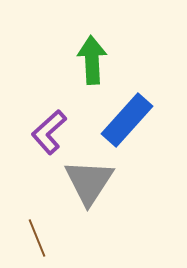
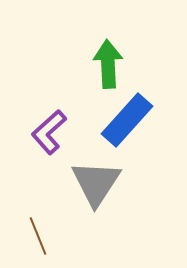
green arrow: moved 16 px right, 4 px down
gray triangle: moved 7 px right, 1 px down
brown line: moved 1 px right, 2 px up
